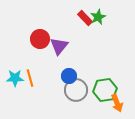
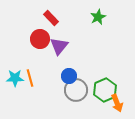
red rectangle: moved 34 px left
green hexagon: rotated 15 degrees counterclockwise
